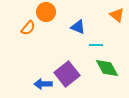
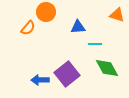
orange triangle: rotated 21 degrees counterclockwise
blue triangle: rotated 28 degrees counterclockwise
cyan line: moved 1 px left, 1 px up
blue arrow: moved 3 px left, 4 px up
